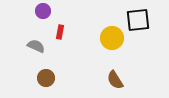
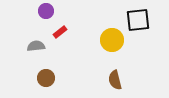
purple circle: moved 3 px right
red rectangle: rotated 40 degrees clockwise
yellow circle: moved 2 px down
gray semicircle: rotated 30 degrees counterclockwise
brown semicircle: rotated 18 degrees clockwise
